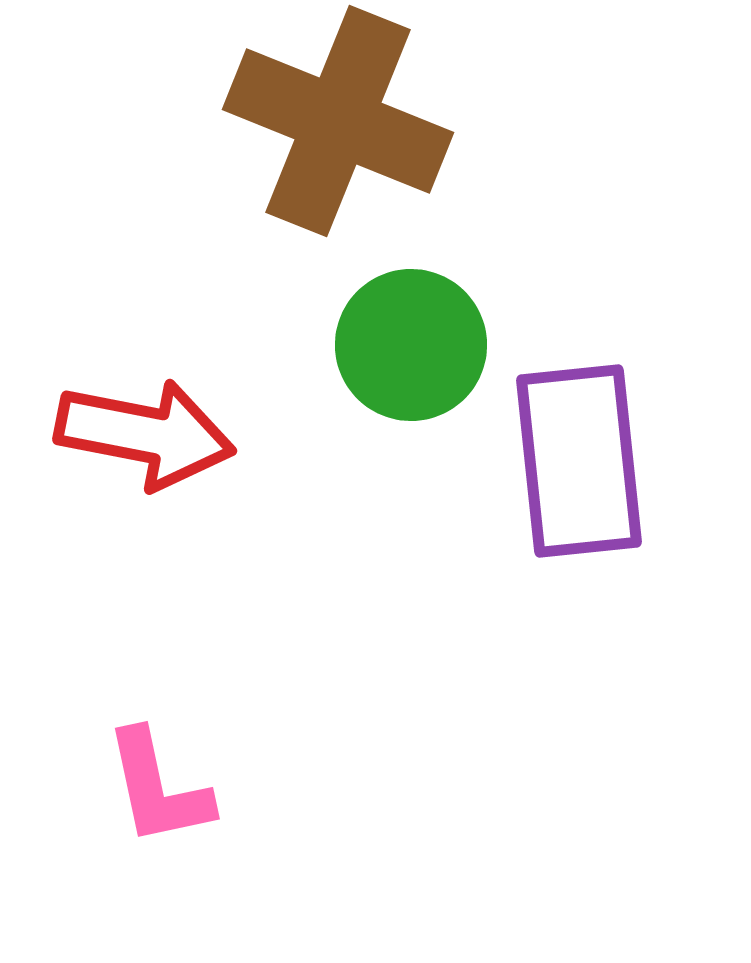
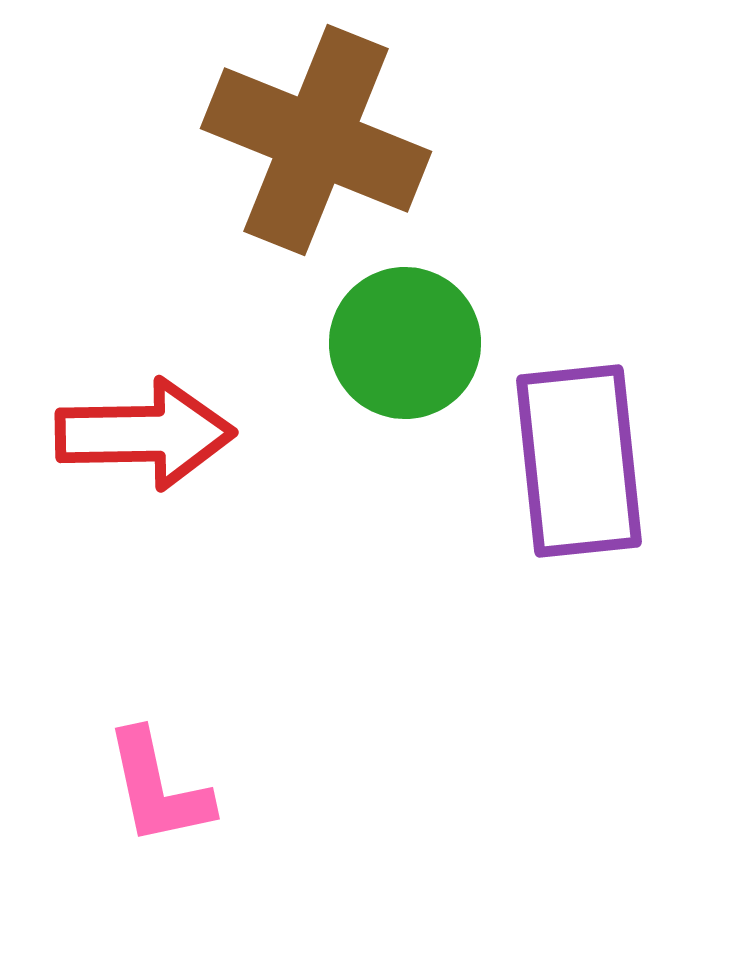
brown cross: moved 22 px left, 19 px down
green circle: moved 6 px left, 2 px up
red arrow: rotated 12 degrees counterclockwise
